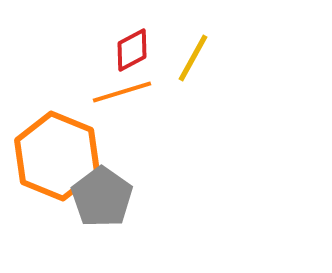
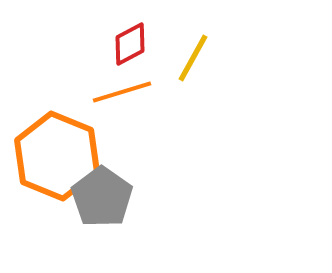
red diamond: moved 2 px left, 6 px up
